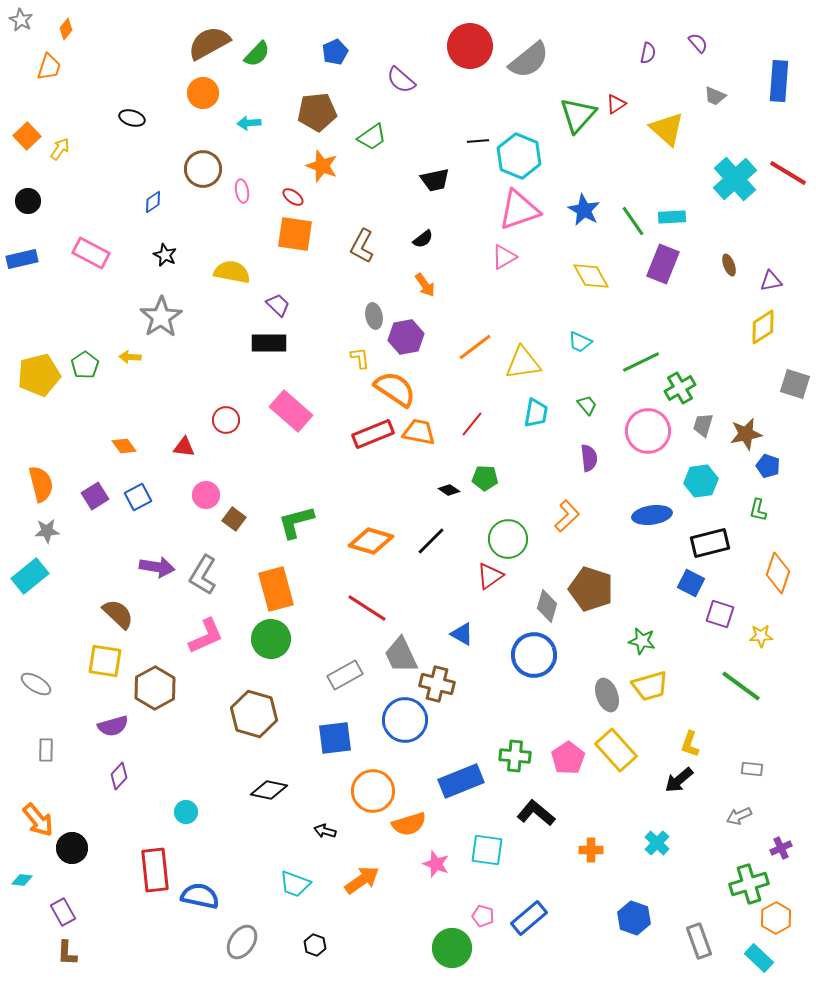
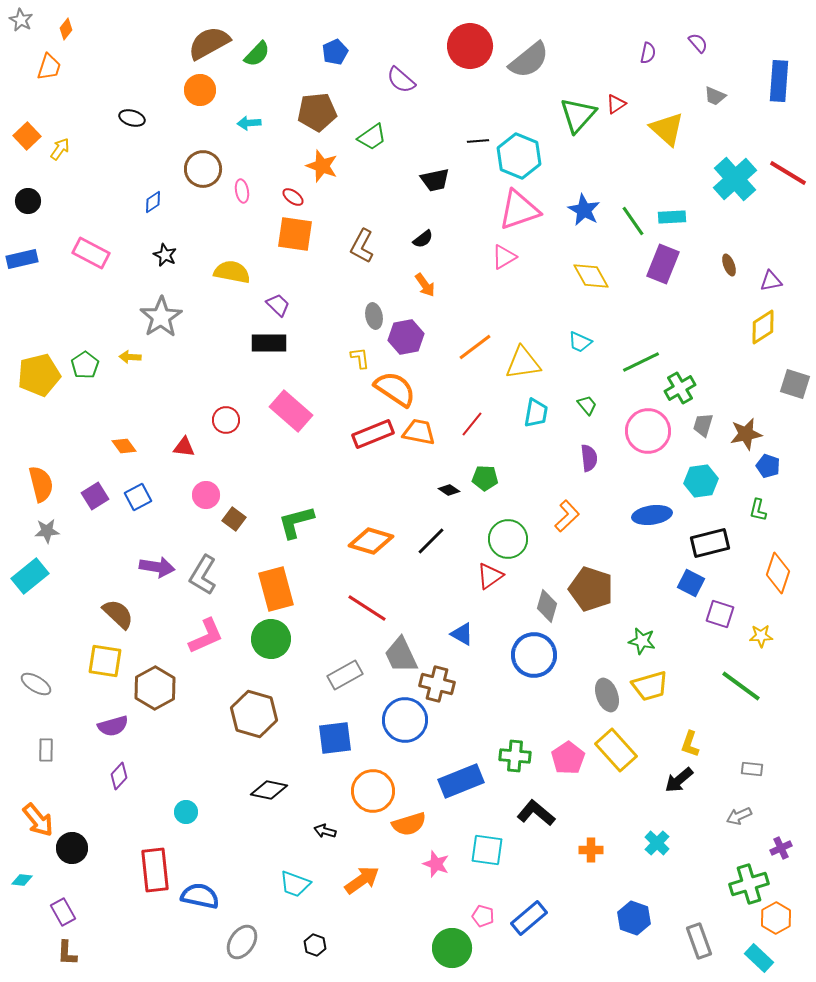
orange circle at (203, 93): moved 3 px left, 3 px up
